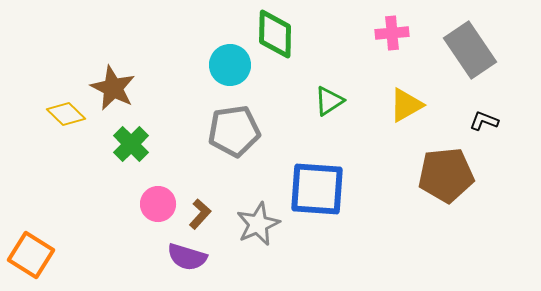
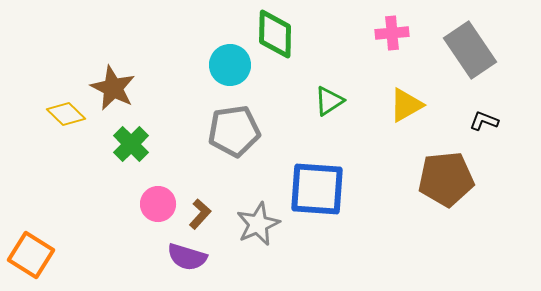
brown pentagon: moved 4 px down
